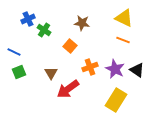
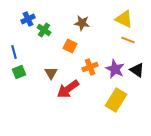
yellow triangle: moved 1 px down
orange line: moved 5 px right
orange square: rotated 16 degrees counterclockwise
blue line: rotated 48 degrees clockwise
